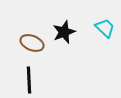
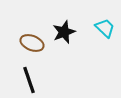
black line: rotated 16 degrees counterclockwise
